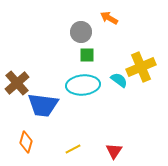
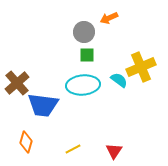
orange arrow: rotated 54 degrees counterclockwise
gray circle: moved 3 px right
